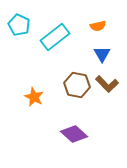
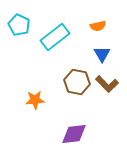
brown hexagon: moved 3 px up
orange star: moved 1 px right, 3 px down; rotated 30 degrees counterclockwise
purple diamond: rotated 48 degrees counterclockwise
